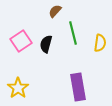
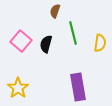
brown semicircle: rotated 24 degrees counterclockwise
pink square: rotated 15 degrees counterclockwise
